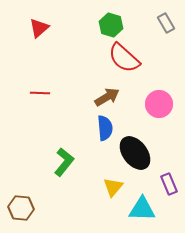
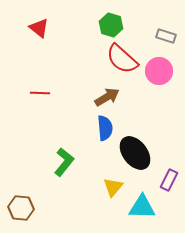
gray rectangle: moved 13 px down; rotated 42 degrees counterclockwise
red triangle: rotated 40 degrees counterclockwise
red semicircle: moved 2 px left, 1 px down
pink circle: moved 33 px up
purple rectangle: moved 4 px up; rotated 50 degrees clockwise
cyan triangle: moved 2 px up
